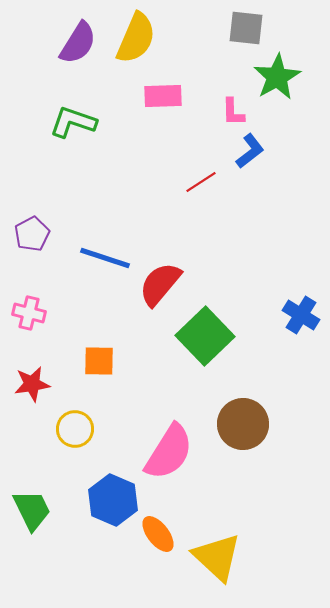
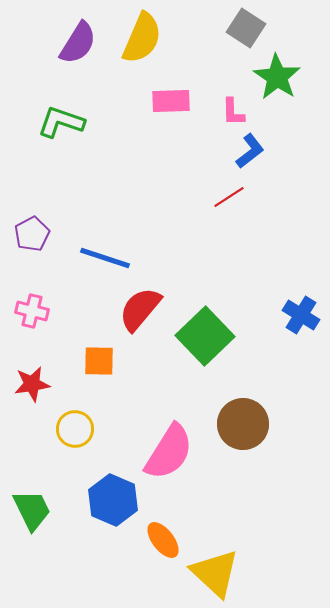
gray square: rotated 27 degrees clockwise
yellow semicircle: moved 6 px right
green star: rotated 9 degrees counterclockwise
pink rectangle: moved 8 px right, 5 px down
green L-shape: moved 12 px left
red line: moved 28 px right, 15 px down
red semicircle: moved 20 px left, 25 px down
pink cross: moved 3 px right, 2 px up
orange ellipse: moved 5 px right, 6 px down
yellow triangle: moved 2 px left, 16 px down
